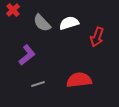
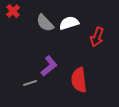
red cross: moved 1 px down
gray semicircle: moved 3 px right
purple L-shape: moved 22 px right, 11 px down
red semicircle: rotated 90 degrees counterclockwise
gray line: moved 8 px left, 1 px up
